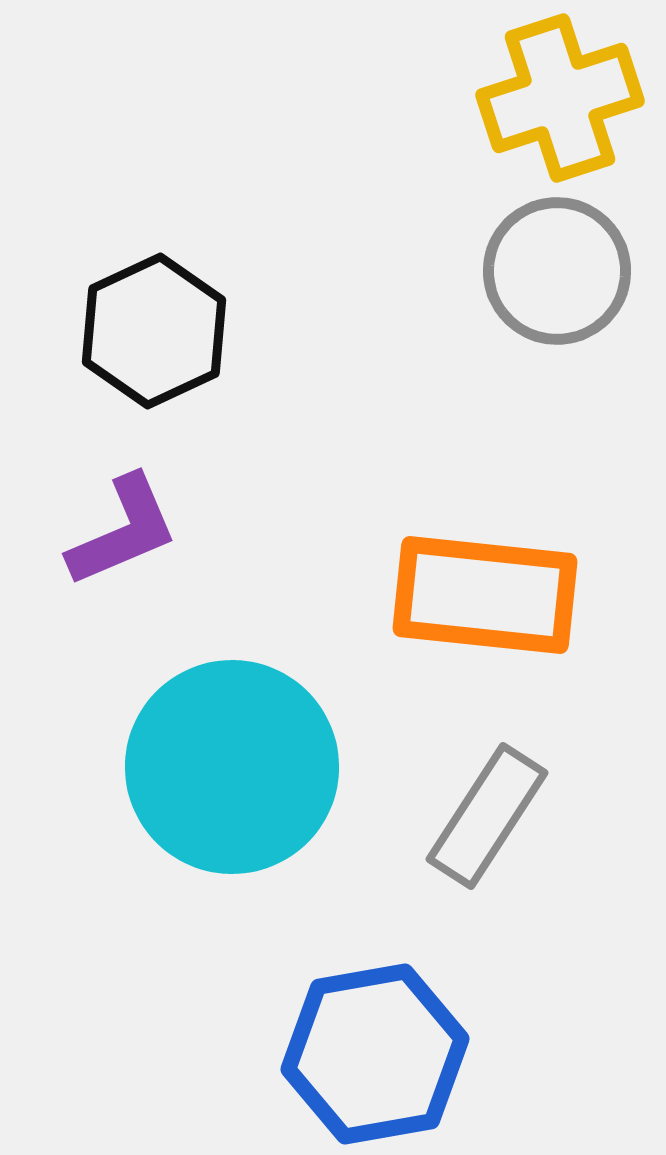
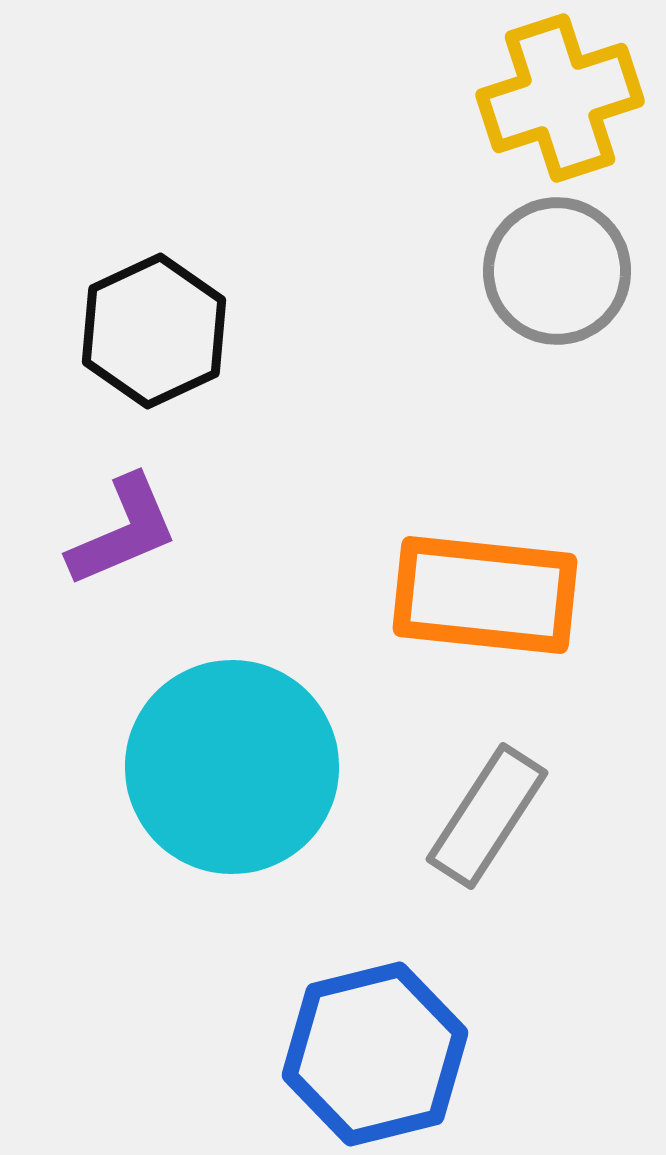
blue hexagon: rotated 4 degrees counterclockwise
